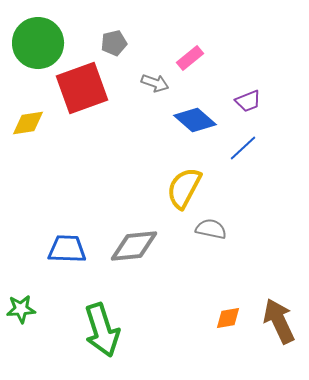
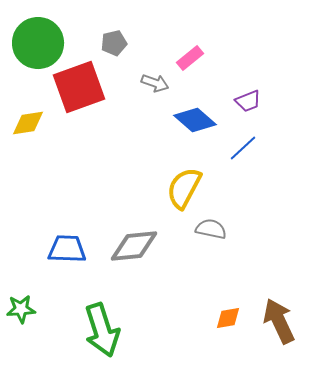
red square: moved 3 px left, 1 px up
